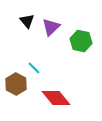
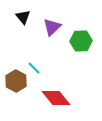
black triangle: moved 4 px left, 4 px up
purple triangle: moved 1 px right
green hexagon: rotated 15 degrees counterclockwise
brown hexagon: moved 3 px up
